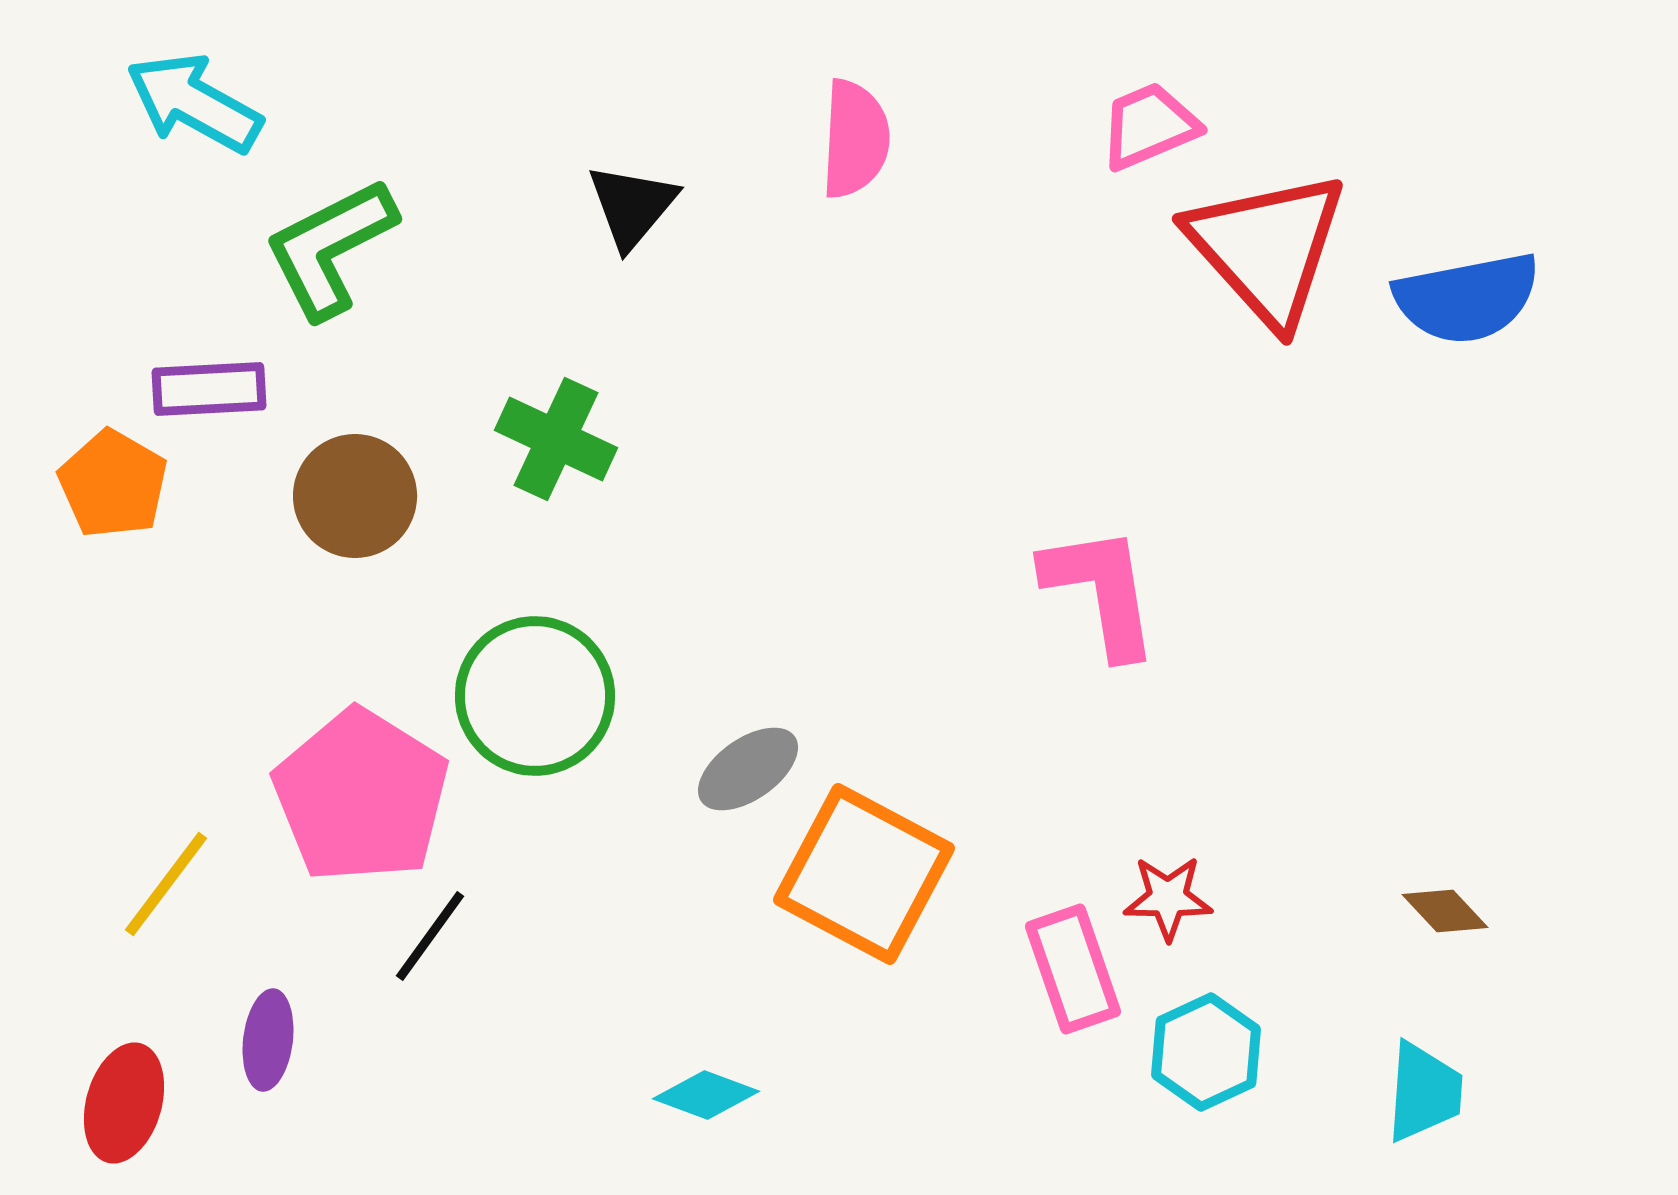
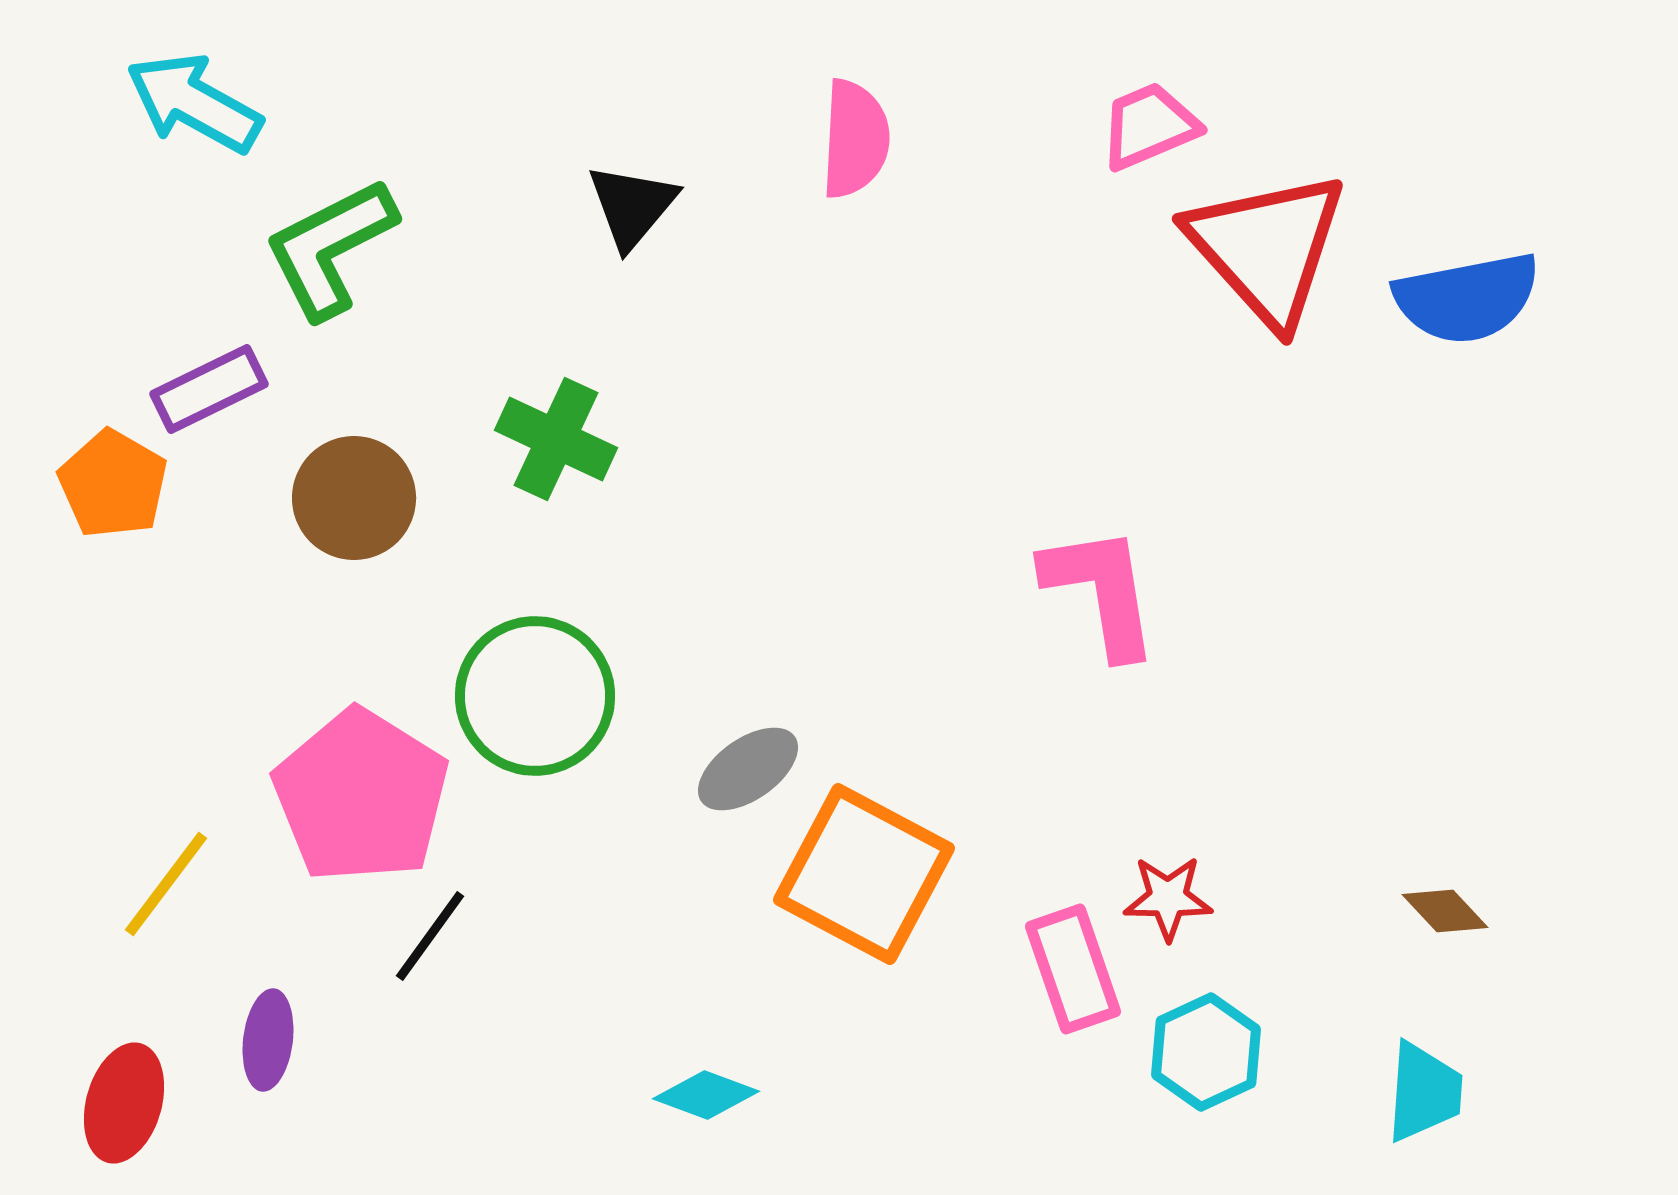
purple rectangle: rotated 23 degrees counterclockwise
brown circle: moved 1 px left, 2 px down
